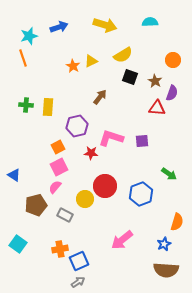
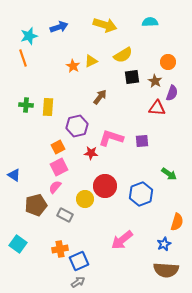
orange circle: moved 5 px left, 2 px down
black square: moved 2 px right; rotated 28 degrees counterclockwise
